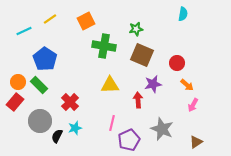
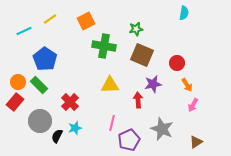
cyan semicircle: moved 1 px right, 1 px up
orange arrow: rotated 16 degrees clockwise
